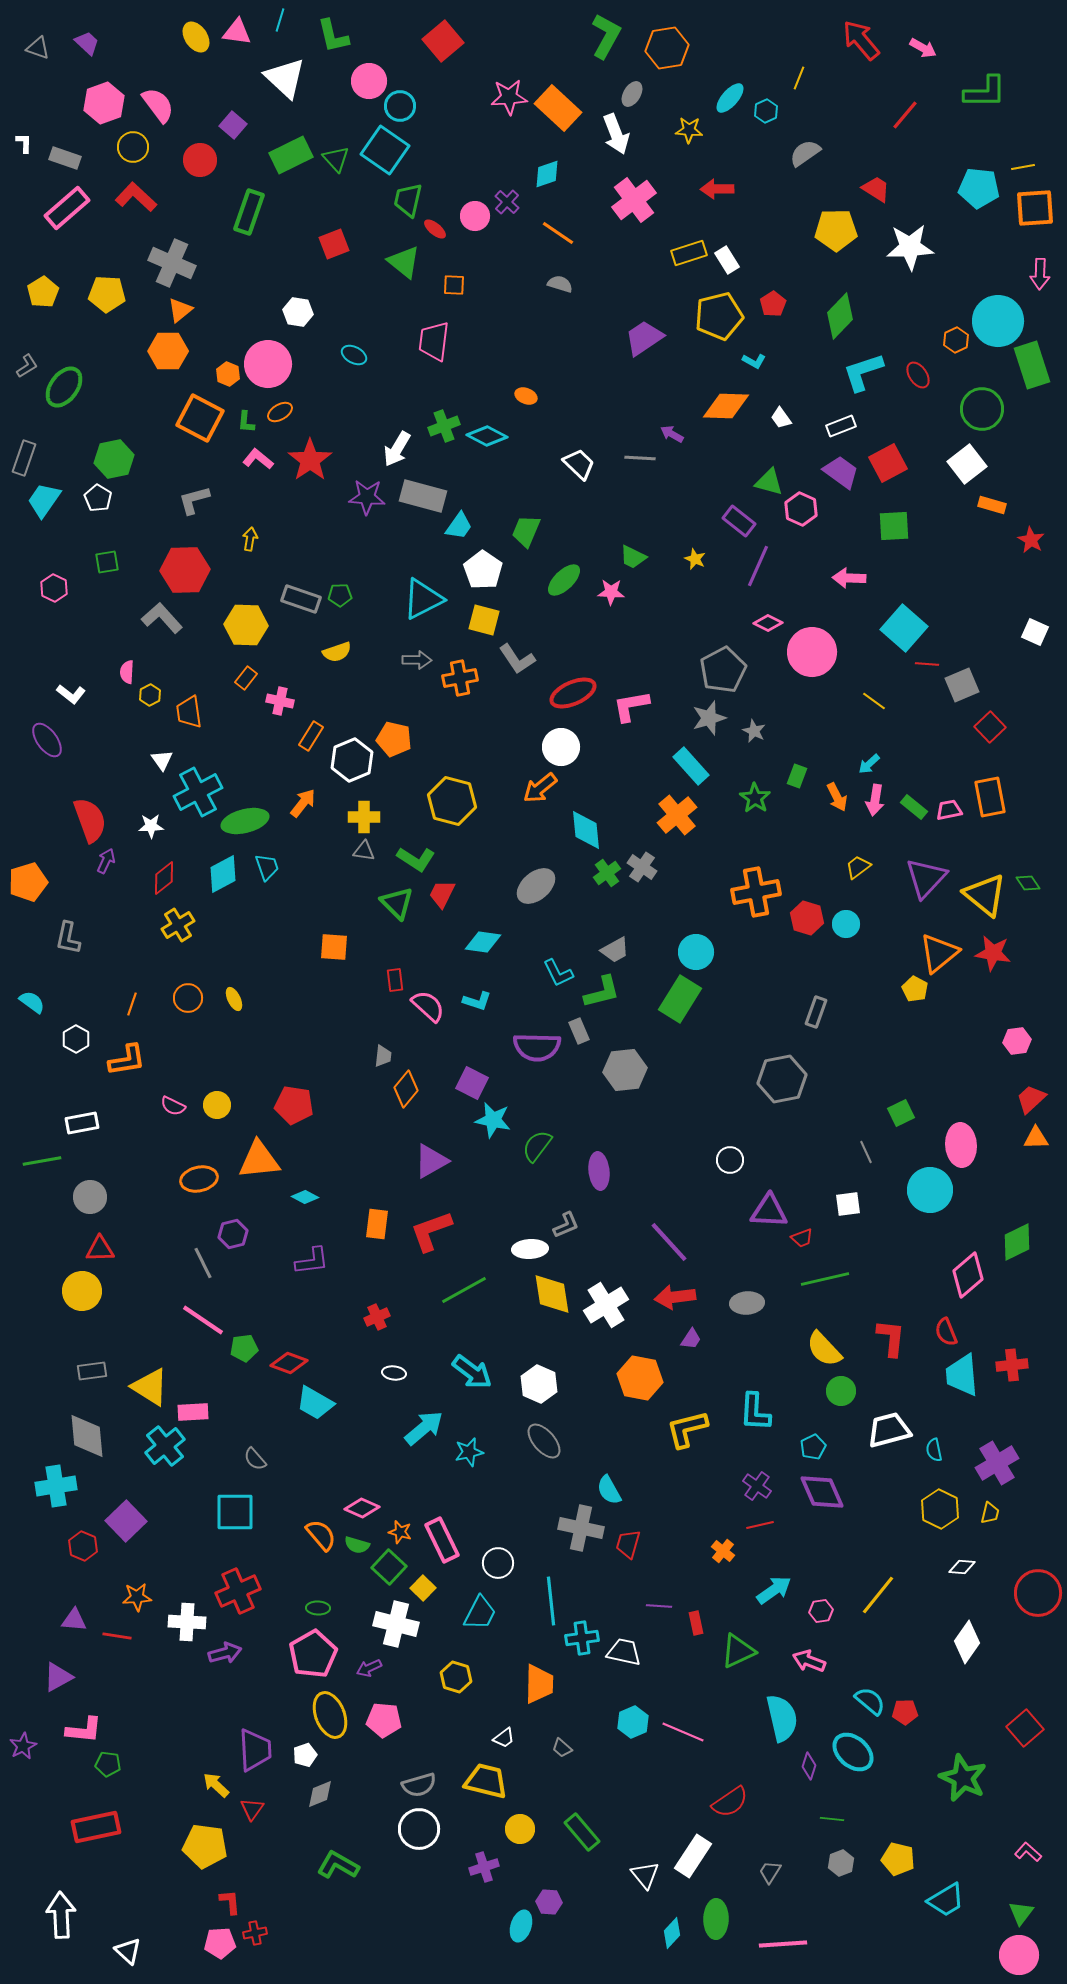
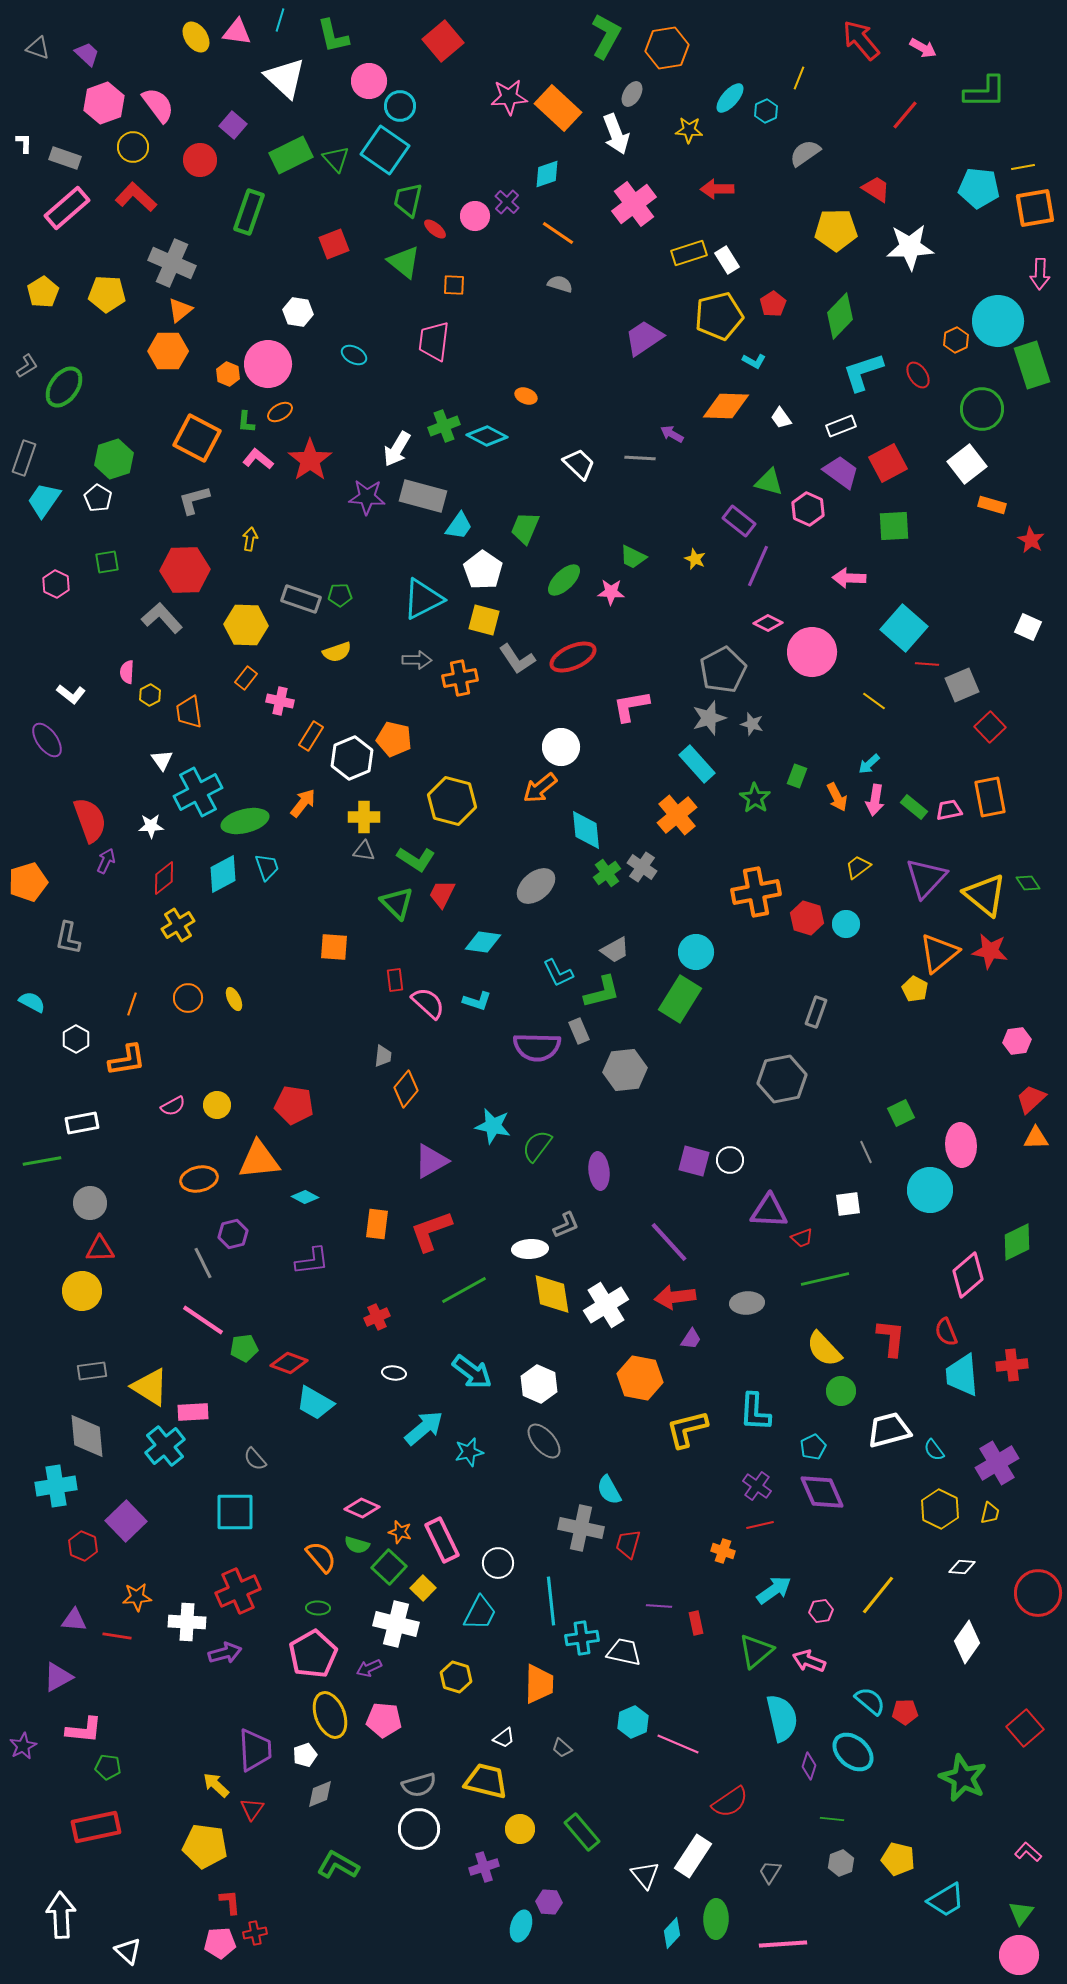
purple trapezoid at (87, 43): moved 11 px down
pink cross at (634, 200): moved 4 px down
orange square at (1035, 208): rotated 6 degrees counterclockwise
orange square at (200, 418): moved 3 px left, 20 px down
green hexagon at (114, 459): rotated 6 degrees counterclockwise
pink hexagon at (801, 509): moved 7 px right
green trapezoid at (526, 531): moved 1 px left, 3 px up
pink hexagon at (54, 588): moved 2 px right, 4 px up
white square at (1035, 632): moved 7 px left, 5 px up
red ellipse at (573, 693): moved 36 px up
gray star at (754, 731): moved 2 px left, 7 px up; rotated 10 degrees counterclockwise
white hexagon at (352, 760): moved 2 px up
cyan rectangle at (691, 766): moved 6 px right, 2 px up
red star at (993, 953): moved 3 px left, 2 px up
cyan semicircle at (32, 1002): rotated 8 degrees counterclockwise
pink semicircle at (428, 1006): moved 3 px up
purple square at (472, 1083): moved 222 px right, 78 px down; rotated 12 degrees counterclockwise
pink semicircle at (173, 1106): rotated 55 degrees counterclockwise
cyan star at (493, 1120): moved 6 px down
gray circle at (90, 1197): moved 6 px down
cyan semicircle at (934, 1450): rotated 25 degrees counterclockwise
orange semicircle at (321, 1535): moved 22 px down
orange cross at (723, 1551): rotated 20 degrees counterclockwise
green triangle at (738, 1651): moved 18 px right; rotated 15 degrees counterclockwise
pink line at (683, 1732): moved 5 px left, 12 px down
green pentagon at (108, 1764): moved 3 px down
